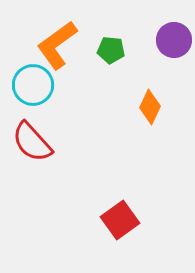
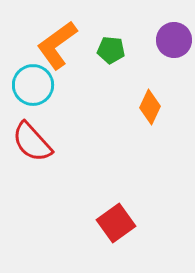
red square: moved 4 px left, 3 px down
